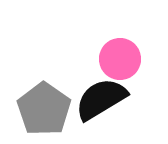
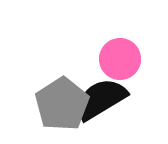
gray pentagon: moved 18 px right, 5 px up; rotated 4 degrees clockwise
